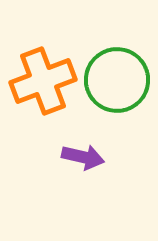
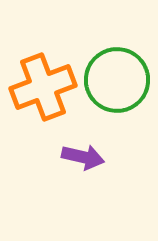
orange cross: moved 6 px down
